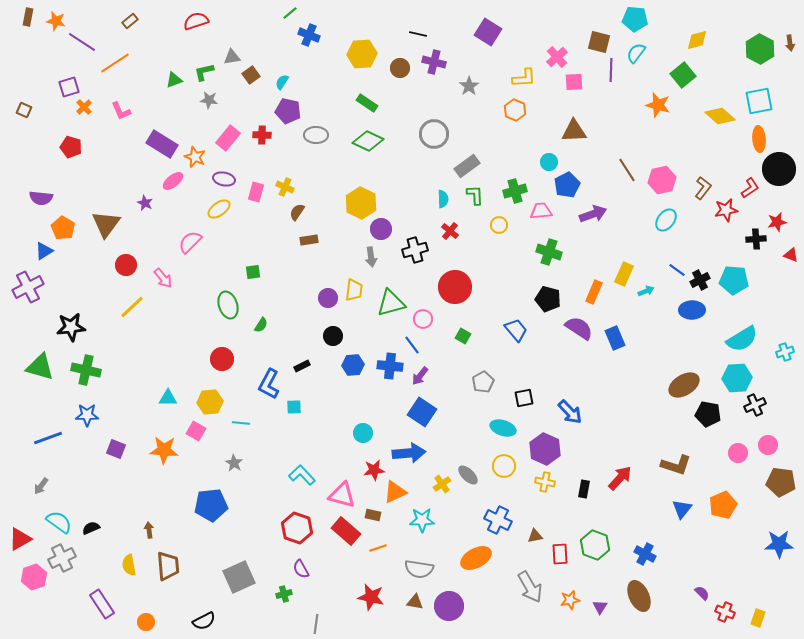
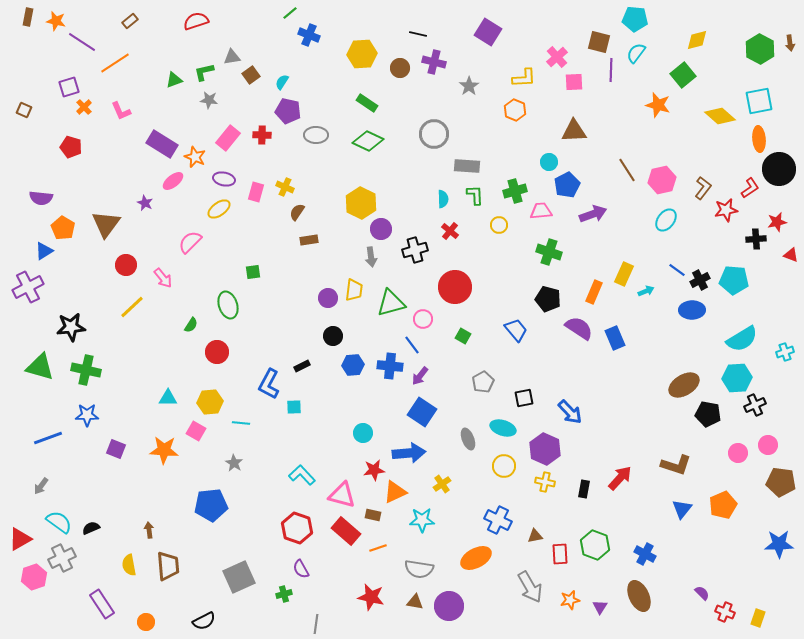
gray rectangle at (467, 166): rotated 40 degrees clockwise
green semicircle at (261, 325): moved 70 px left
red circle at (222, 359): moved 5 px left, 7 px up
gray ellipse at (468, 475): moved 36 px up; rotated 25 degrees clockwise
